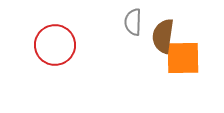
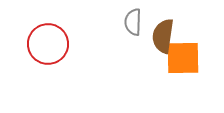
red circle: moved 7 px left, 1 px up
